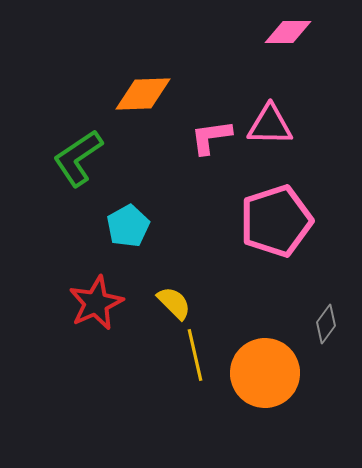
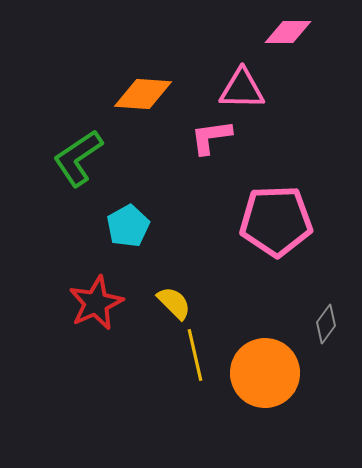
orange diamond: rotated 6 degrees clockwise
pink triangle: moved 28 px left, 36 px up
pink pentagon: rotated 16 degrees clockwise
